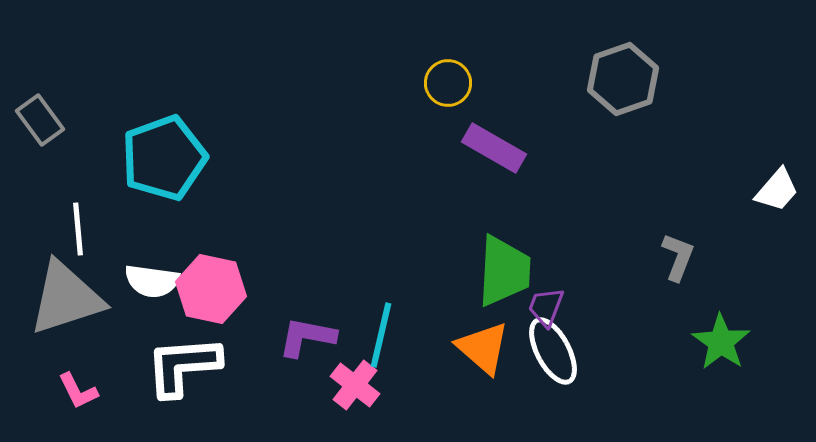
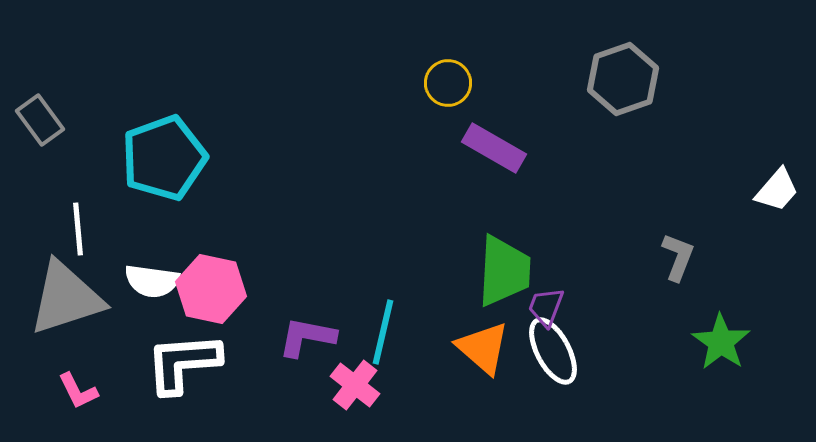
cyan line: moved 2 px right, 3 px up
white L-shape: moved 3 px up
